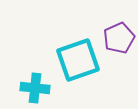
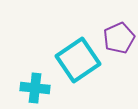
cyan square: rotated 15 degrees counterclockwise
